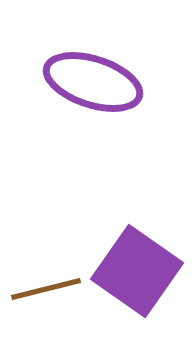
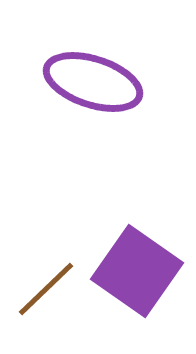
brown line: rotated 30 degrees counterclockwise
